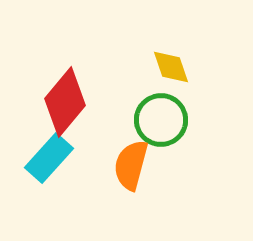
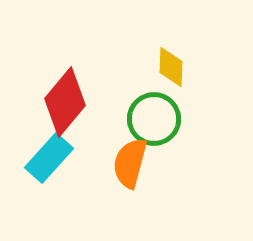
yellow diamond: rotated 21 degrees clockwise
green circle: moved 7 px left, 1 px up
orange semicircle: moved 1 px left, 2 px up
